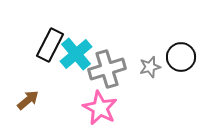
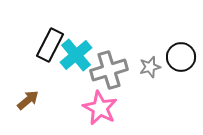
cyan cross: moved 1 px down
gray cross: moved 2 px right, 1 px down
